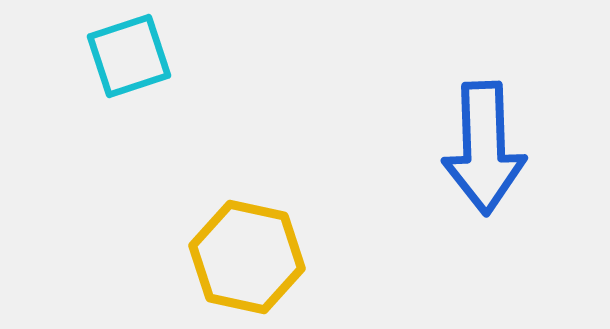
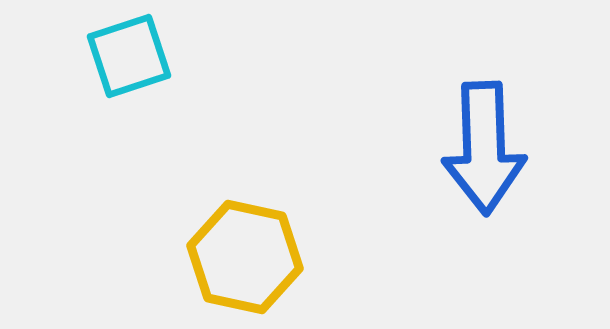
yellow hexagon: moved 2 px left
